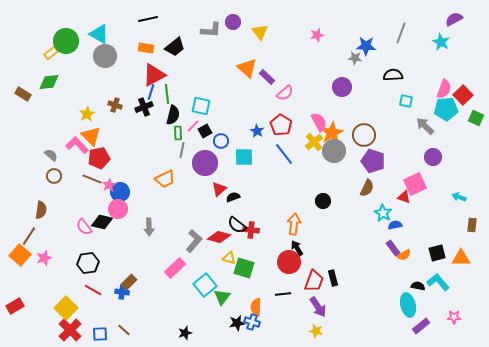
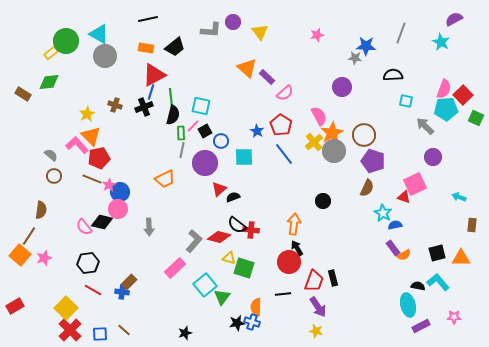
green line at (167, 94): moved 4 px right, 4 px down
pink semicircle at (319, 122): moved 6 px up
green rectangle at (178, 133): moved 3 px right
purple rectangle at (421, 326): rotated 12 degrees clockwise
